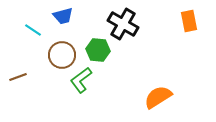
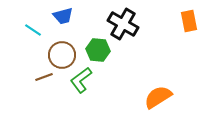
brown line: moved 26 px right
